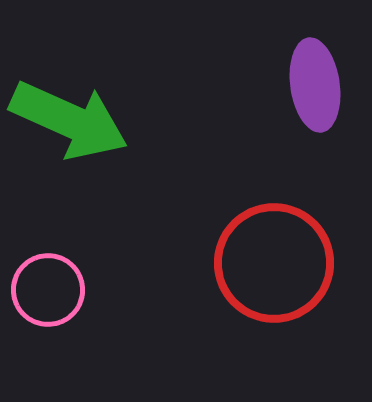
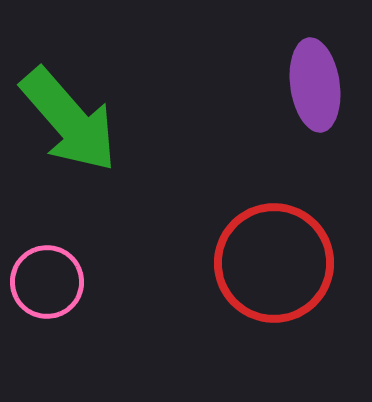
green arrow: rotated 25 degrees clockwise
pink circle: moved 1 px left, 8 px up
